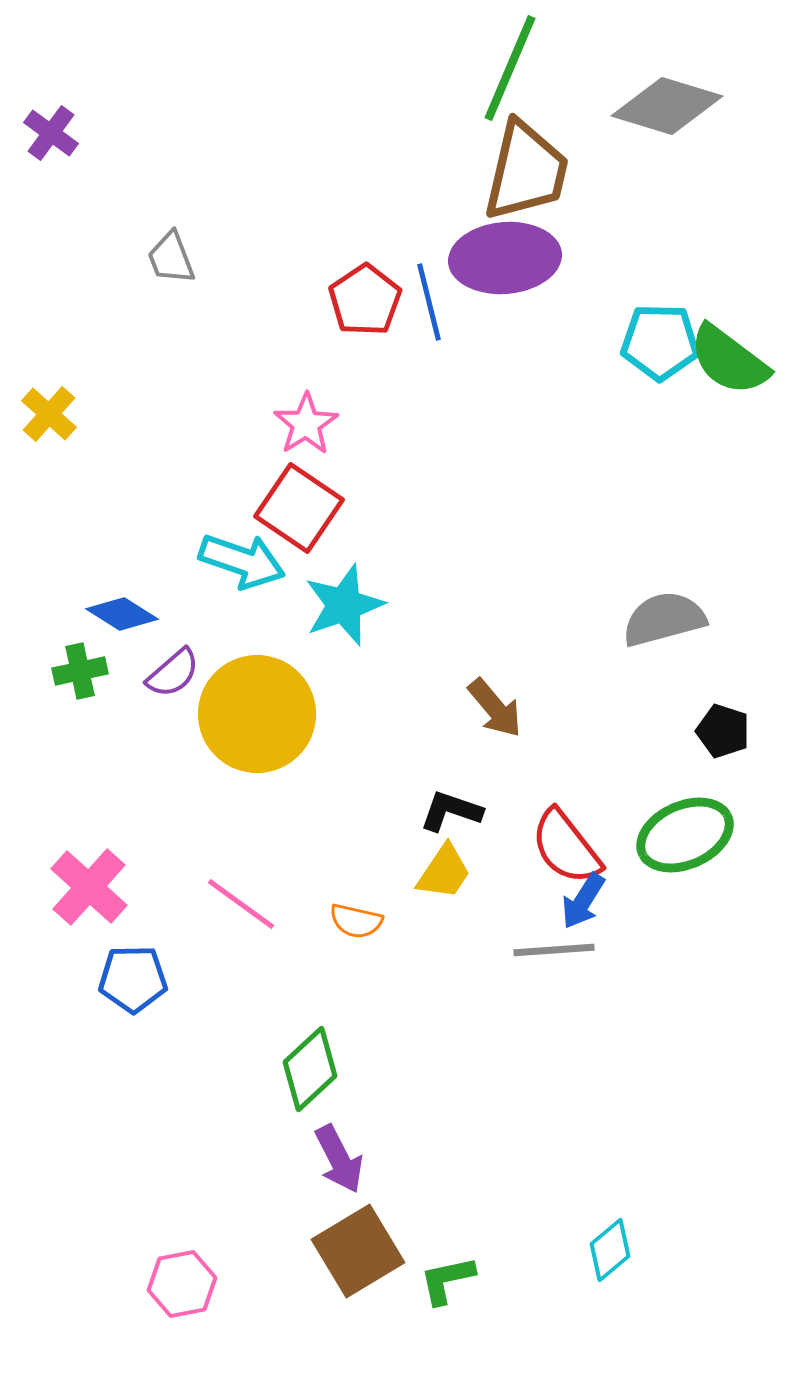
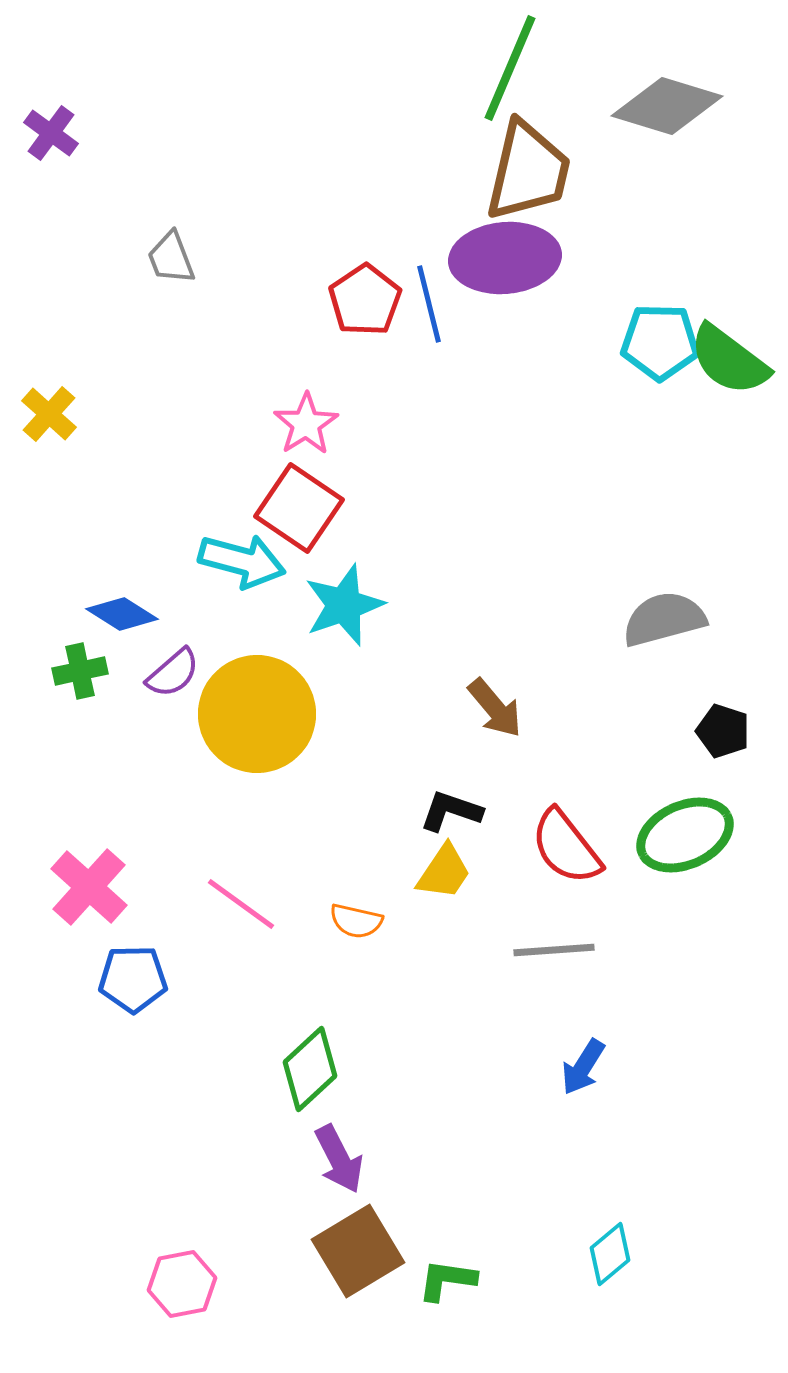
brown trapezoid: moved 2 px right
blue line: moved 2 px down
cyan arrow: rotated 4 degrees counterclockwise
blue arrow: moved 166 px down
cyan diamond: moved 4 px down
green L-shape: rotated 20 degrees clockwise
